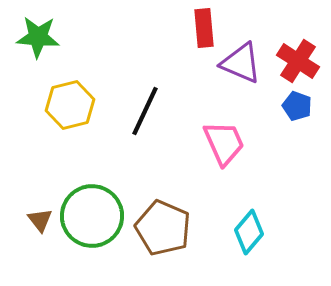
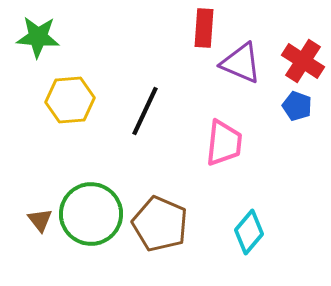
red rectangle: rotated 9 degrees clockwise
red cross: moved 5 px right
yellow hexagon: moved 5 px up; rotated 9 degrees clockwise
pink trapezoid: rotated 30 degrees clockwise
green circle: moved 1 px left, 2 px up
brown pentagon: moved 3 px left, 4 px up
